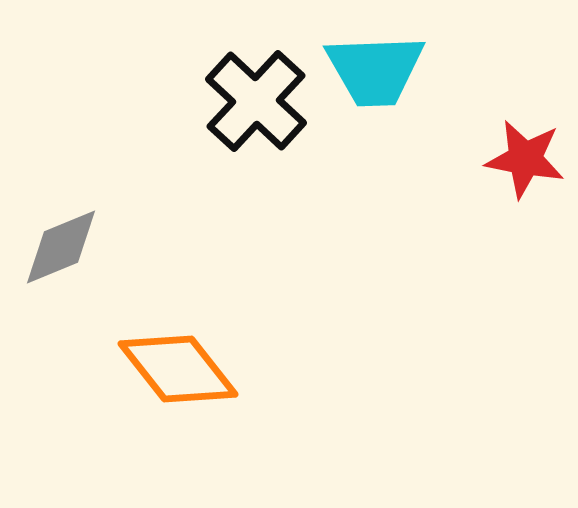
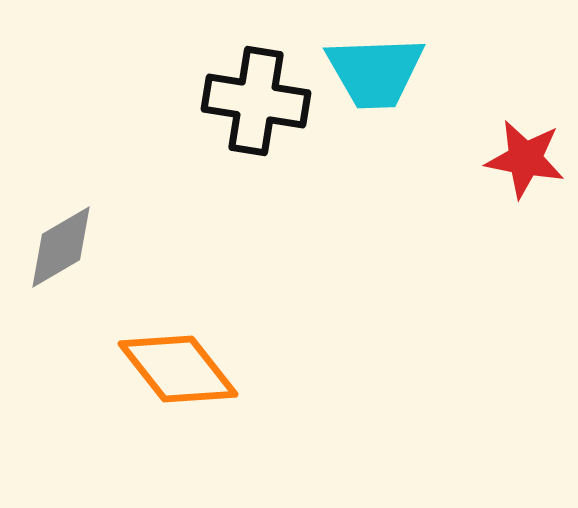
cyan trapezoid: moved 2 px down
black cross: rotated 34 degrees counterclockwise
gray diamond: rotated 8 degrees counterclockwise
